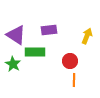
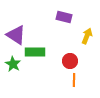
purple rectangle: moved 15 px right, 13 px up; rotated 21 degrees clockwise
